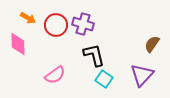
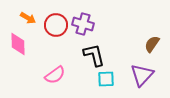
cyan square: moved 2 px right; rotated 36 degrees counterclockwise
